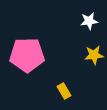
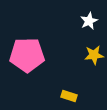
white star: rotated 18 degrees counterclockwise
yellow rectangle: moved 5 px right, 5 px down; rotated 42 degrees counterclockwise
